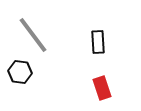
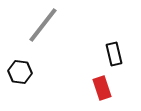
gray line: moved 10 px right, 10 px up; rotated 75 degrees clockwise
black rectangle: moved 16 px right, 12 px down; rotated 10 degrees counterclockwise
